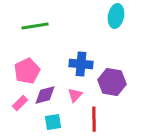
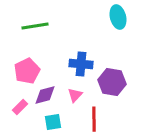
cyan ellipse: moved 2 px right, 1 px down; rotated 25 degrees counterclockwise
pink rectangle: moved 4 px down
